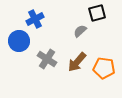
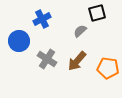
blue cross: moved 7 px right
brown arrow: moved 1 px up
orange pentagon: moved 4 px right
